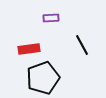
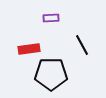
black pentagon: moved 8 px right, 4 px up; rotated 20 degrees clockwise
